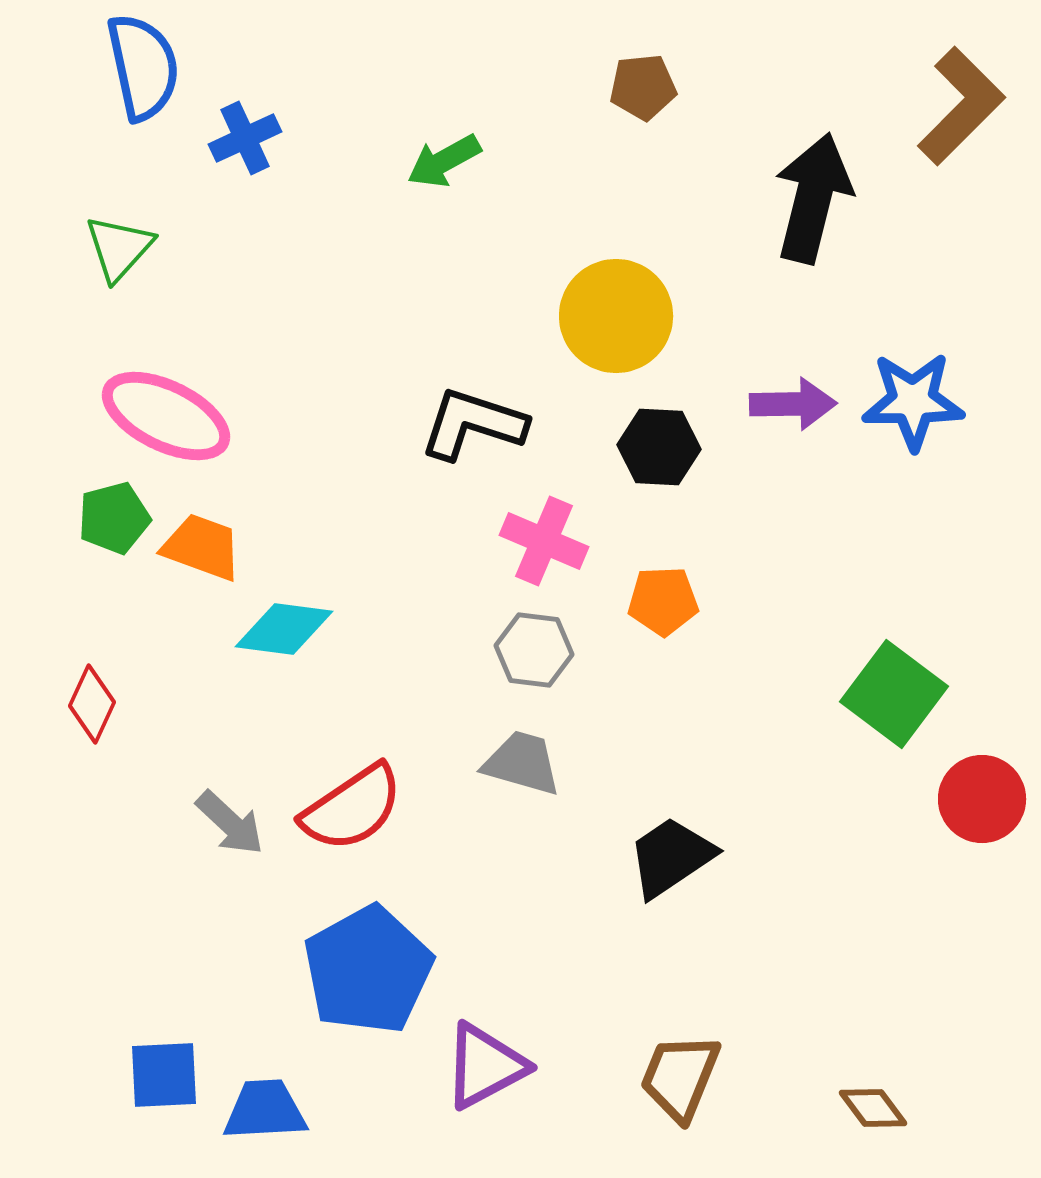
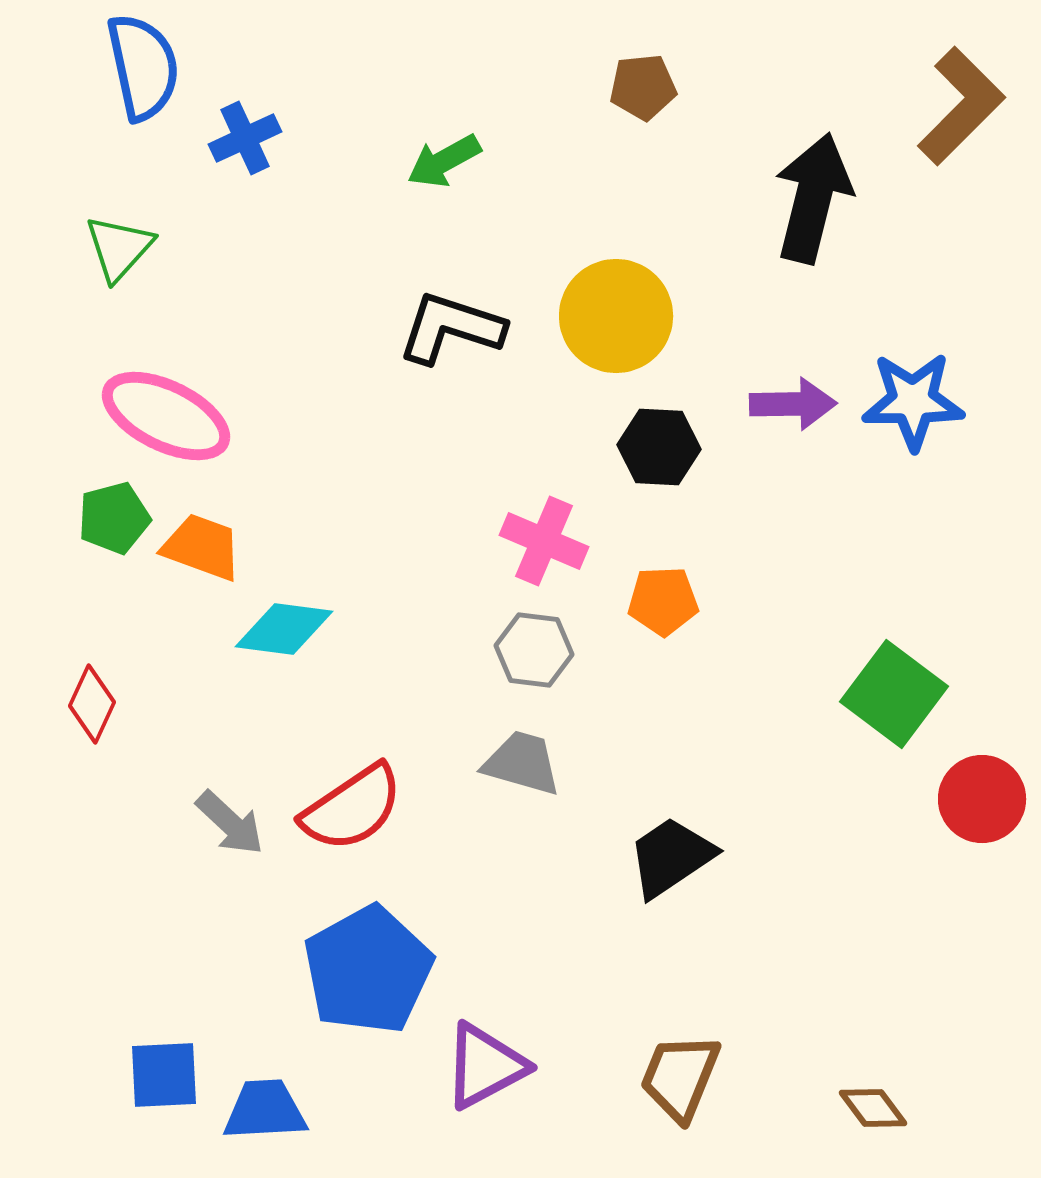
black L-shape: moved 22 px left, 96 px up
